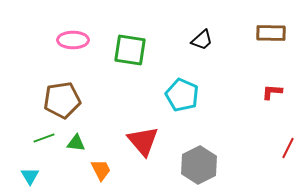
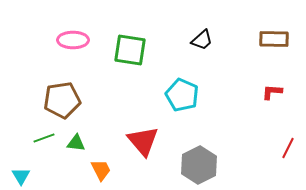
brown rectangle: moved 3 px right, 6 px down
cyan triangle: moved 9 px left
